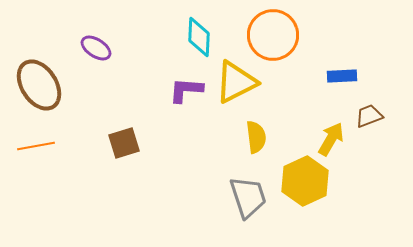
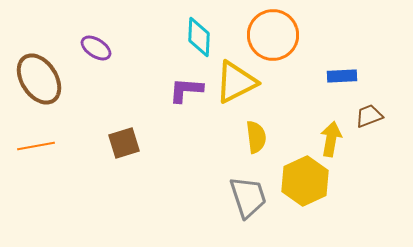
brown ellipse: moved 6 px up
yellow arrow: rotated 20 degrees counterclockwise
